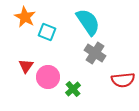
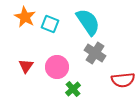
cyan square: moved 3 px right, 8 px up
pink circle: moved 9 px right, 10 px up
